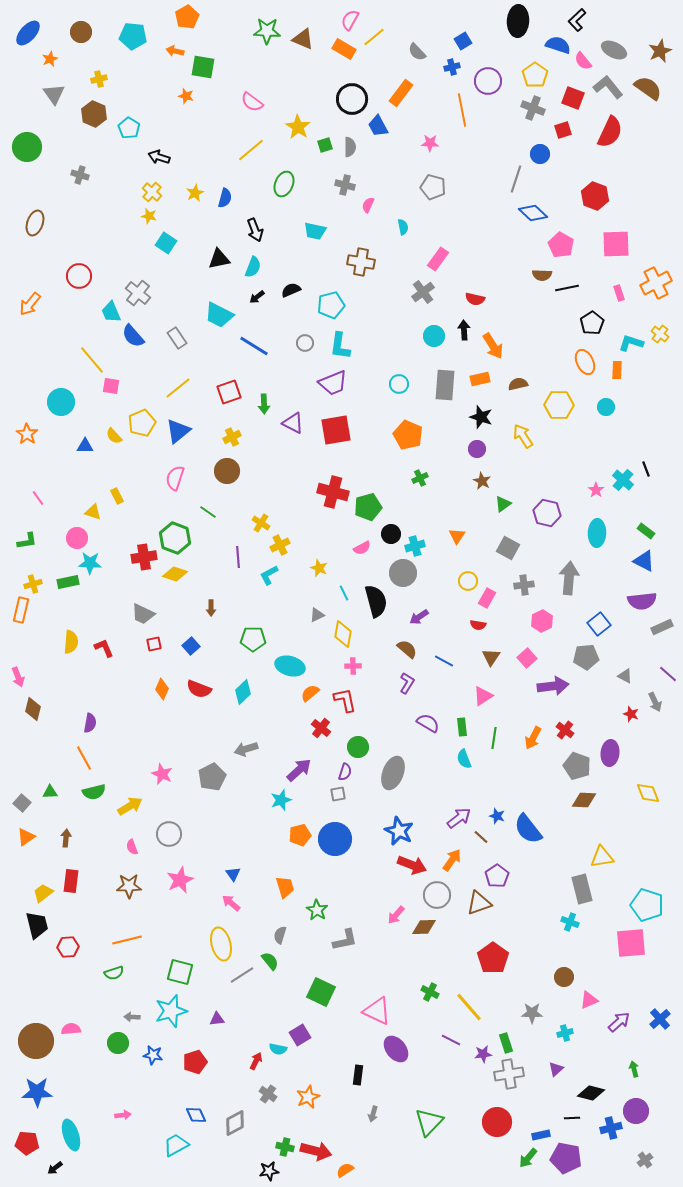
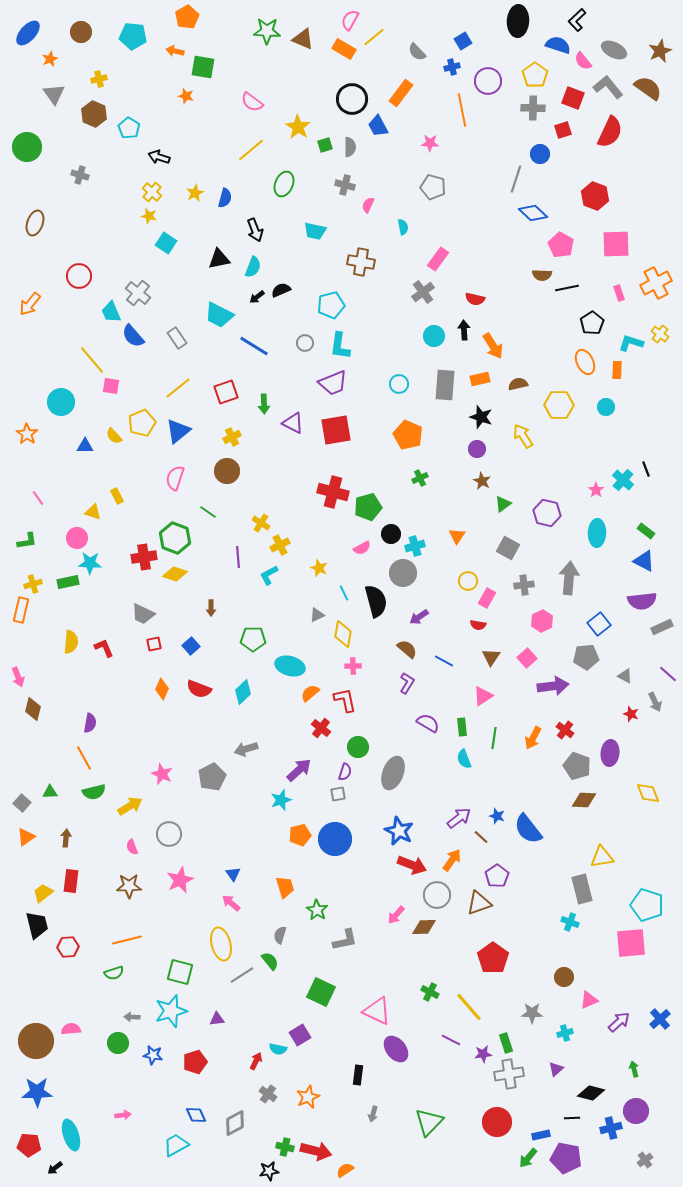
gray cross at (533, 108): rotated 20 degrees counterclockwise
black semicircle at (291, 290): moved 10 px left
red square at (229, 392): moved 3 px left
red pentagon at (27, 1143): moved 2 px right, 2 px down
